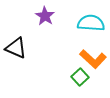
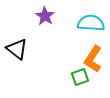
black triangle: moved 1 px right, 1 px down; rotated 15 degrees clockwise
orange L-shape: rotated 80 degrees clockwise
green square: rotated 24 degrees clockwise
